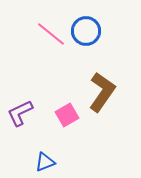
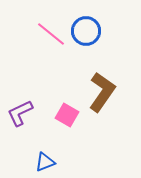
pink square: rotated 30 degrees counterclockwise
